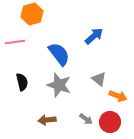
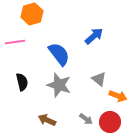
brown arrow: rotated 30 degrees clockwise
